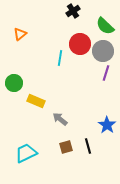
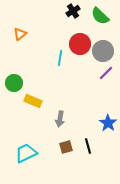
green semicircle: moved 5 px left, 10 px up
purple line: rotated 28 degrees clockwise
yellow rectangle: moved 3 px left
gray arrow: rotated 119 degrees counterclockwise
blue star: moved 1 px right, 2 px up
